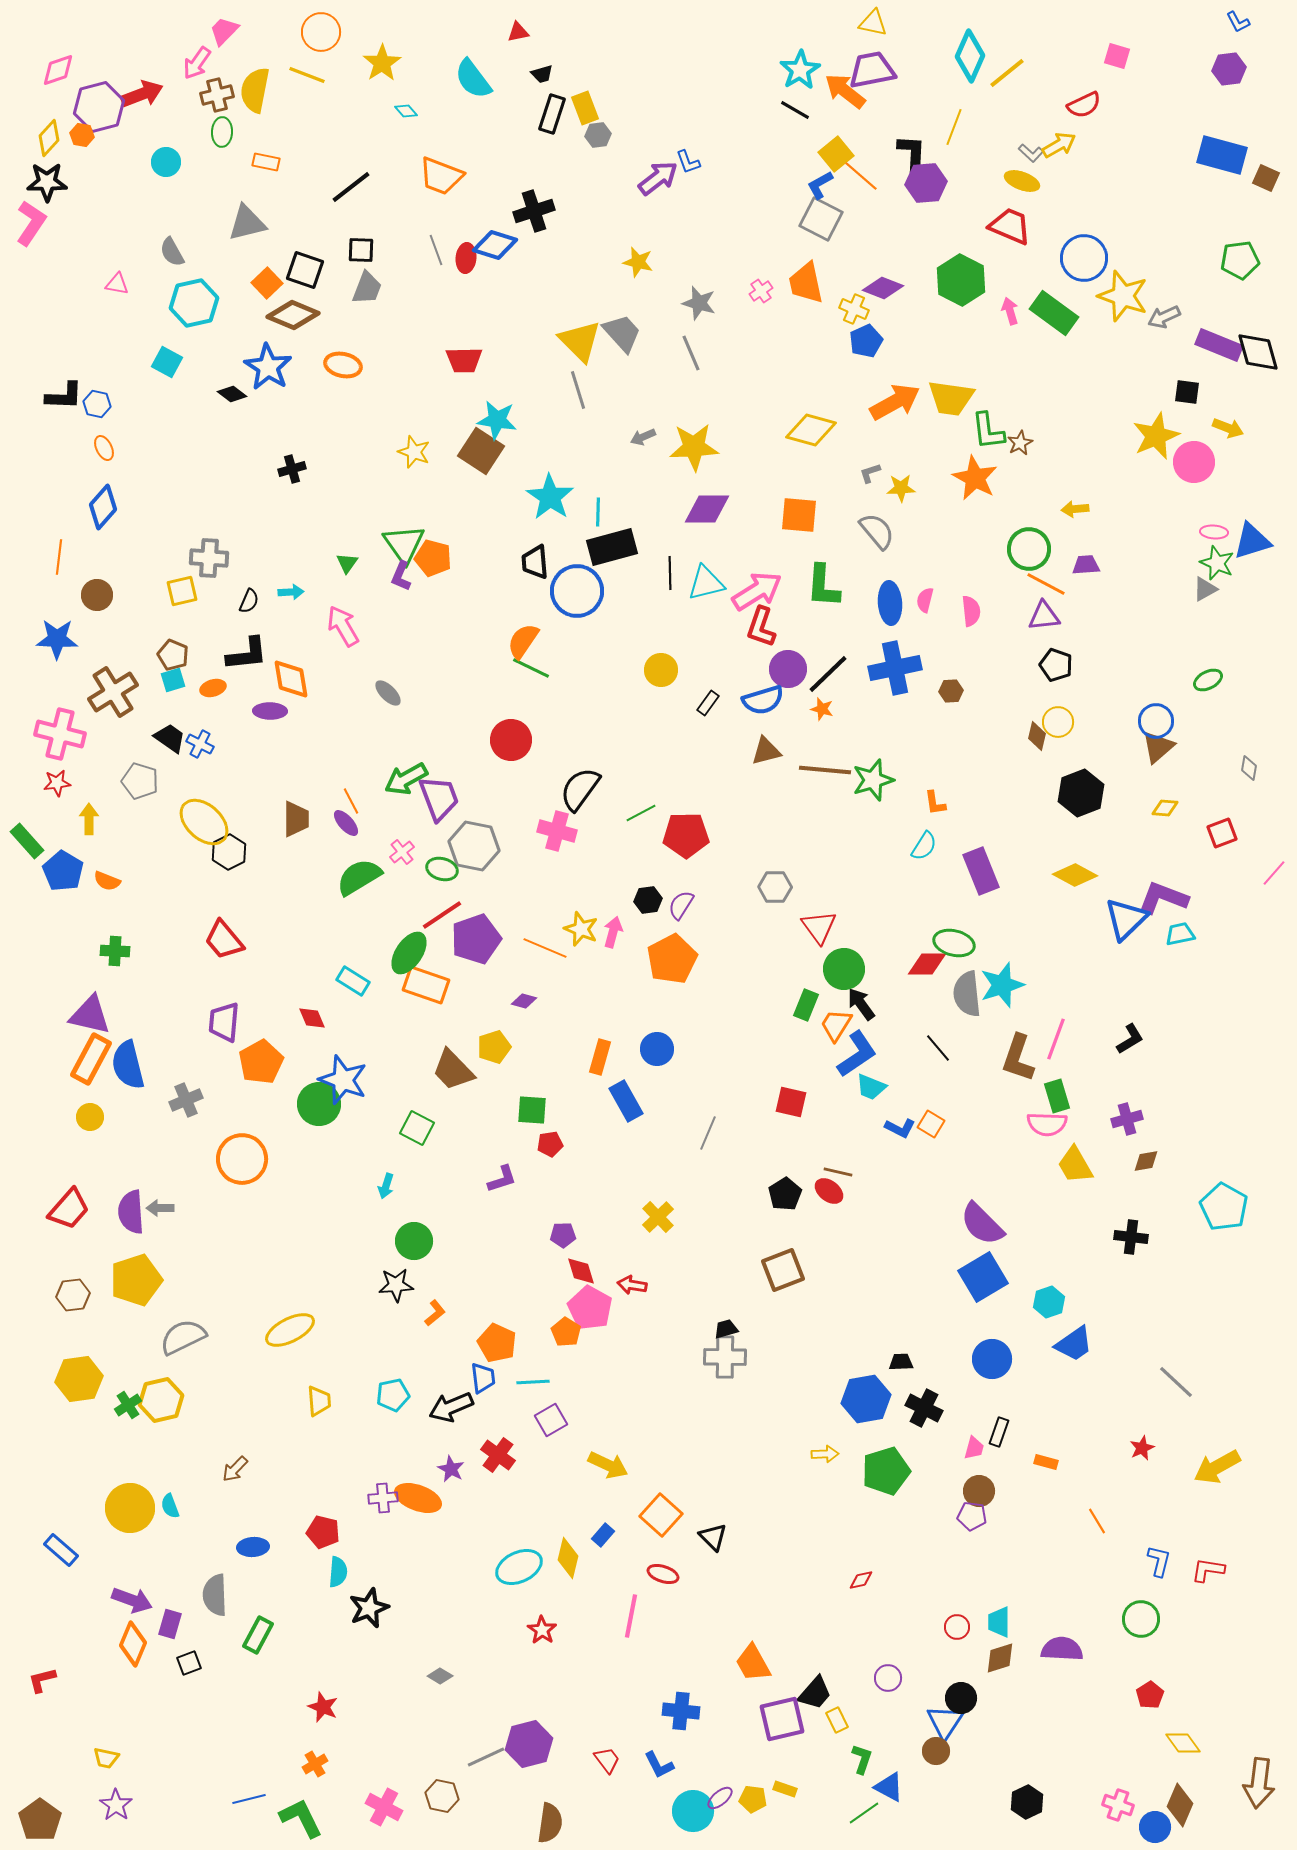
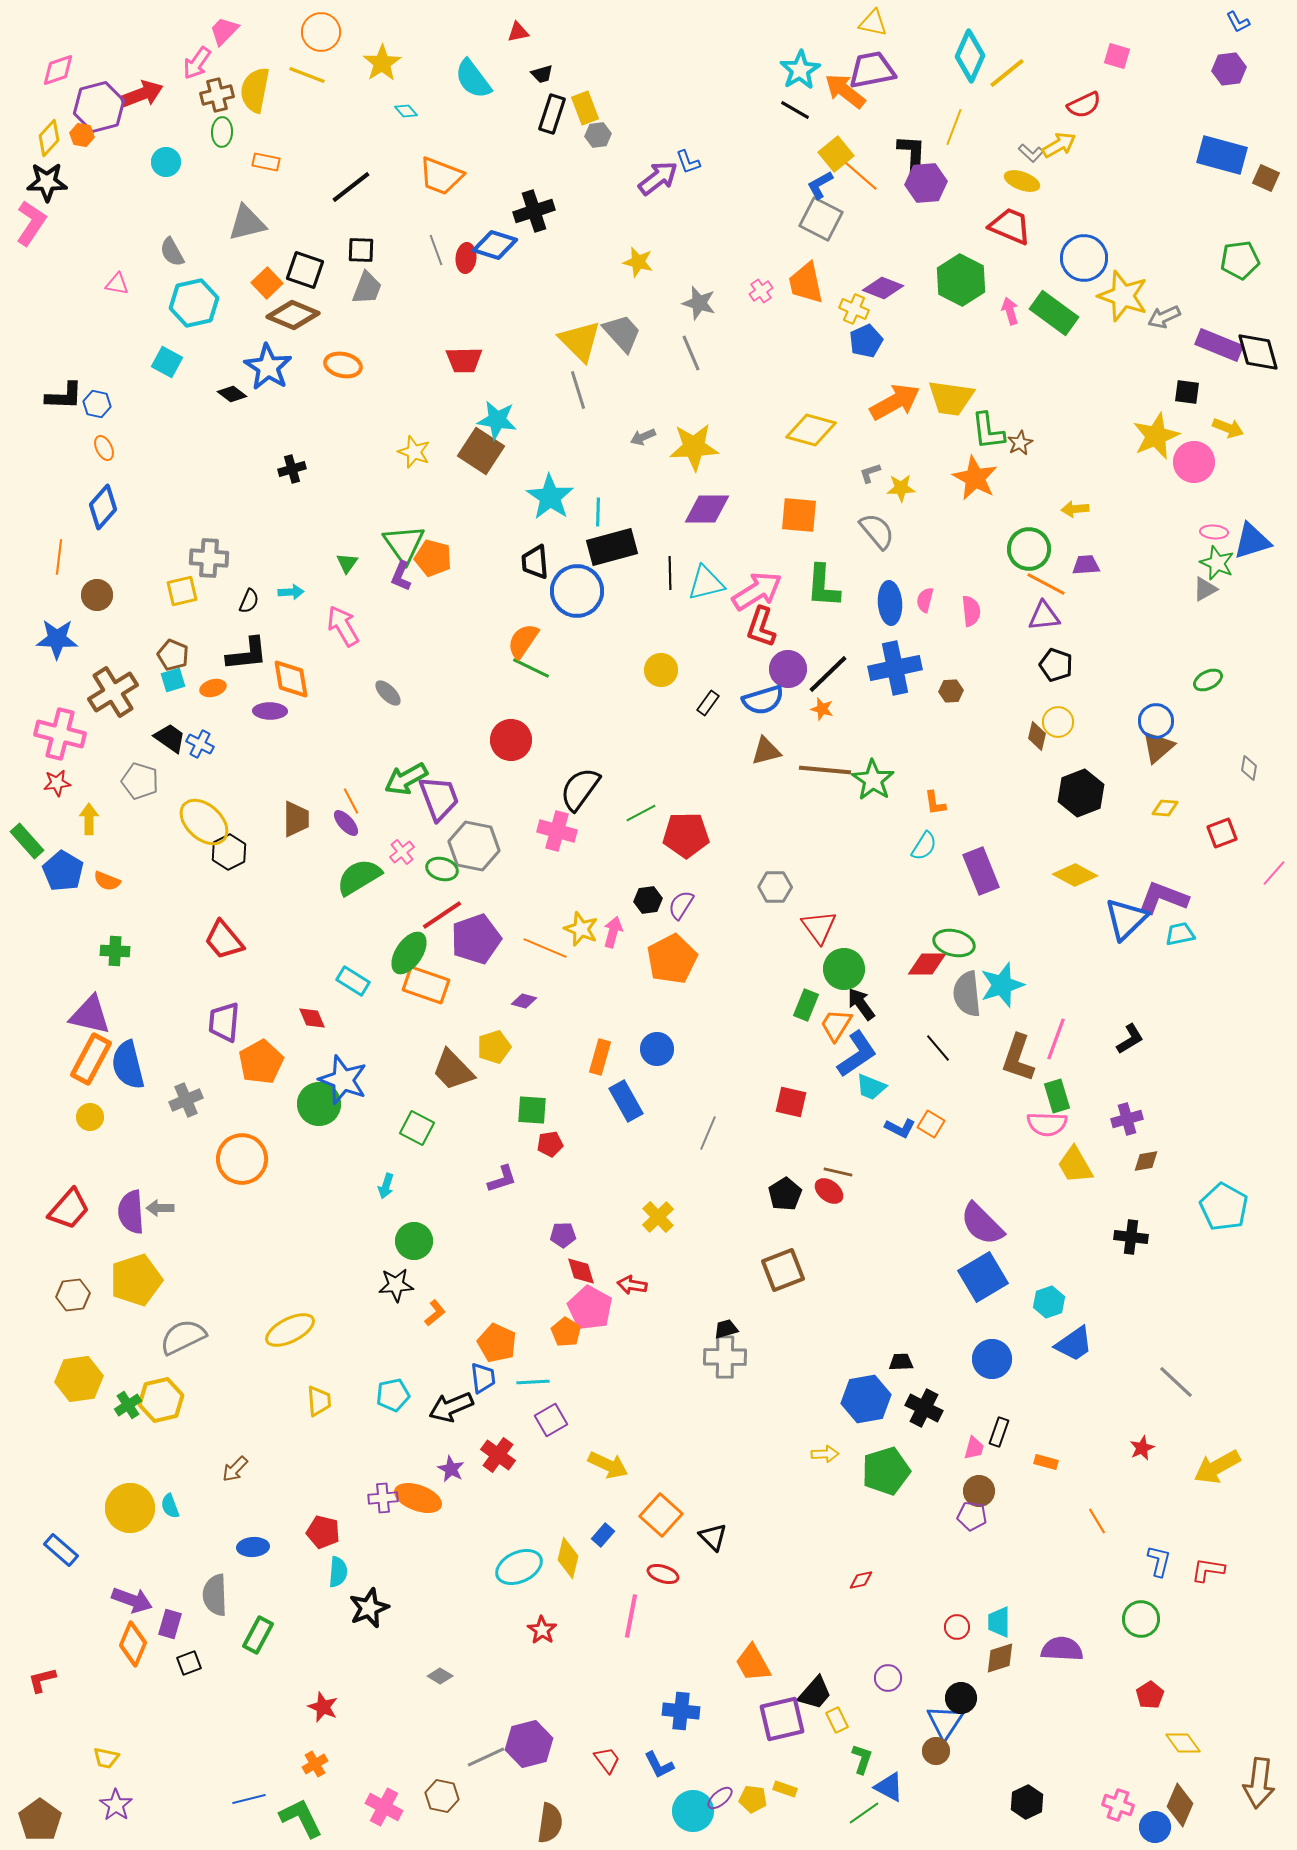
green star at (873, 780): rotated 21 degrees counterclockwise
